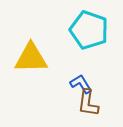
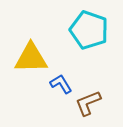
blue L-shape: moved 20 px left
brown L-shape: rotated 60 degrees clockwise
